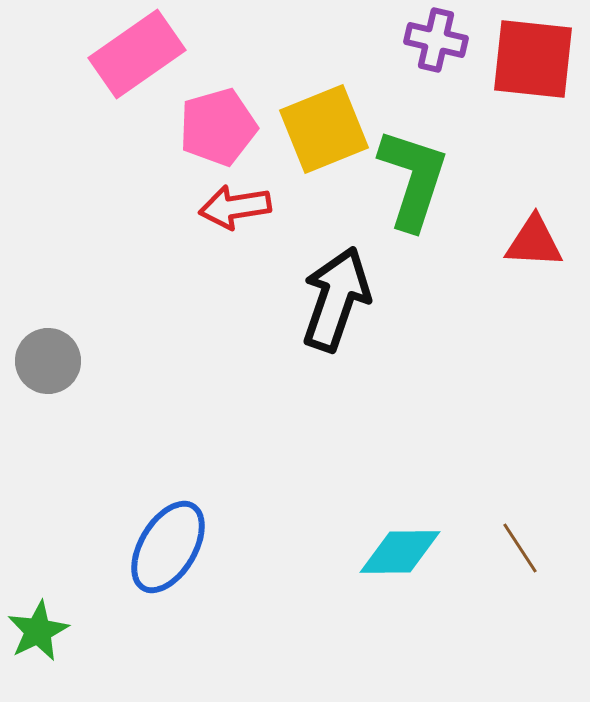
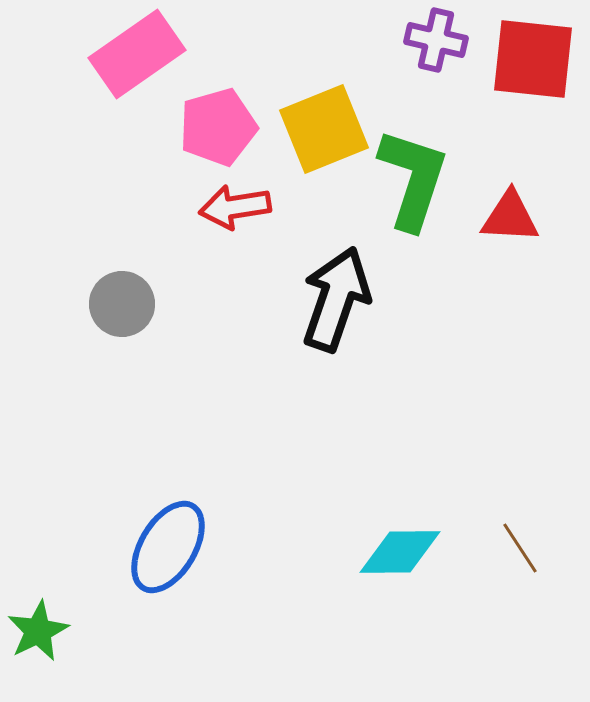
red triangle: moved 24 px left, 25 px up
gray circle: moved 74 px right, 57 px up
